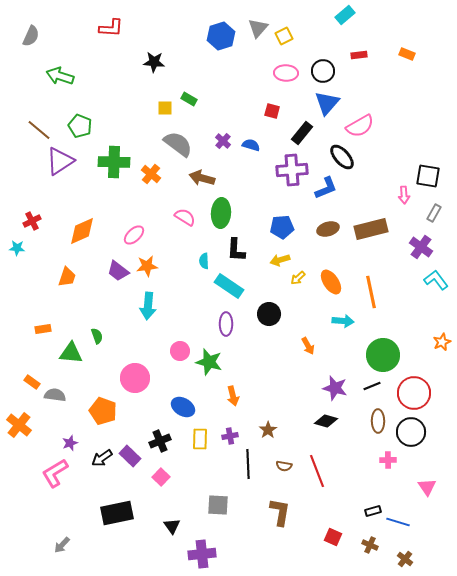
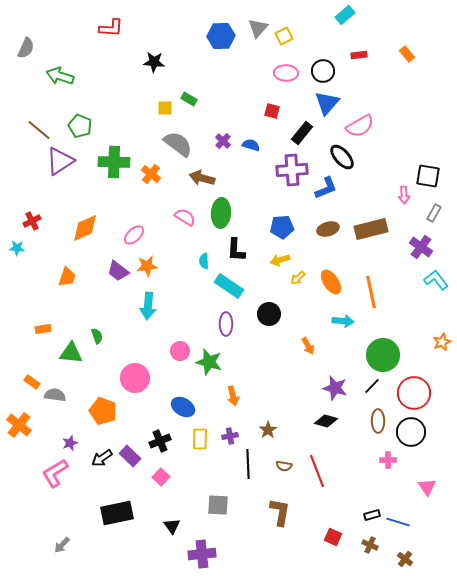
gray semicircle at (31, 36): moved 5 px left, 12 px down
blue hexagon at (221, 36): rotated 16 degrees clockwise
orange rectangle at (407, 54): rotated 28 degrees clockwise
orange diamond at (82, 231): moved 3 px right, 3 px up
black line at (372, 386): rotated 24 degrees counterclockwise
black rectangle at (373, 511): moved 1 px left, 4 px down
